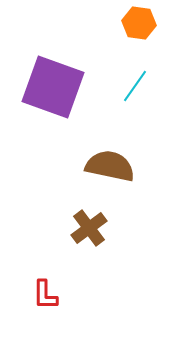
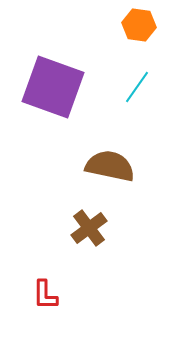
orange hexagon: moved 2 px down
cyan line: moved 2 px right, 1 px down
